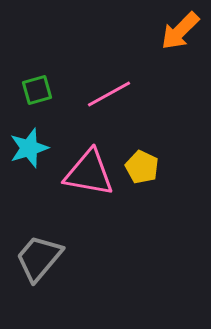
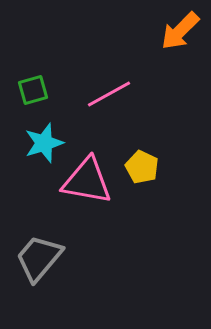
green square: moved 4 px left
cyan star: moved 15 px right, 5 px up
pink triangle: moved 2 px left, 8 px down
